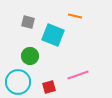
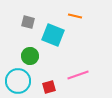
cyan circle: moved 1 px up
